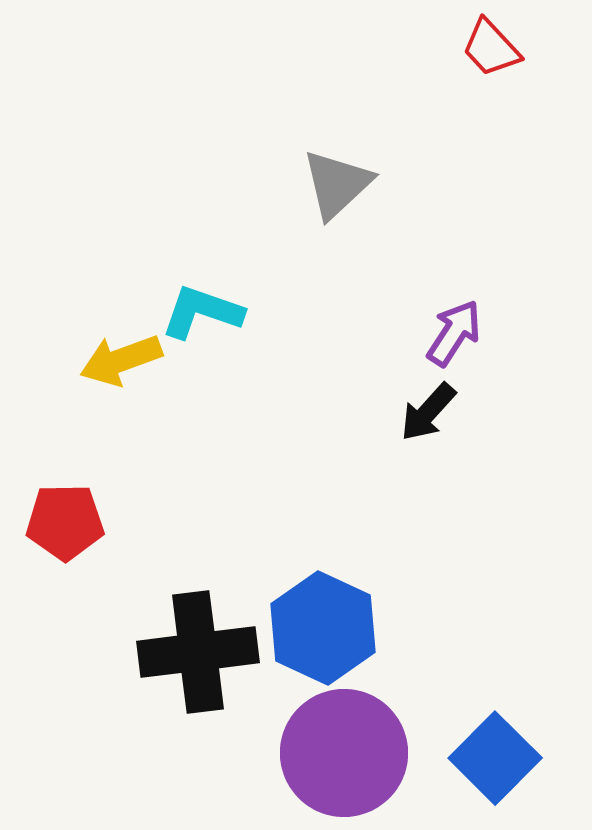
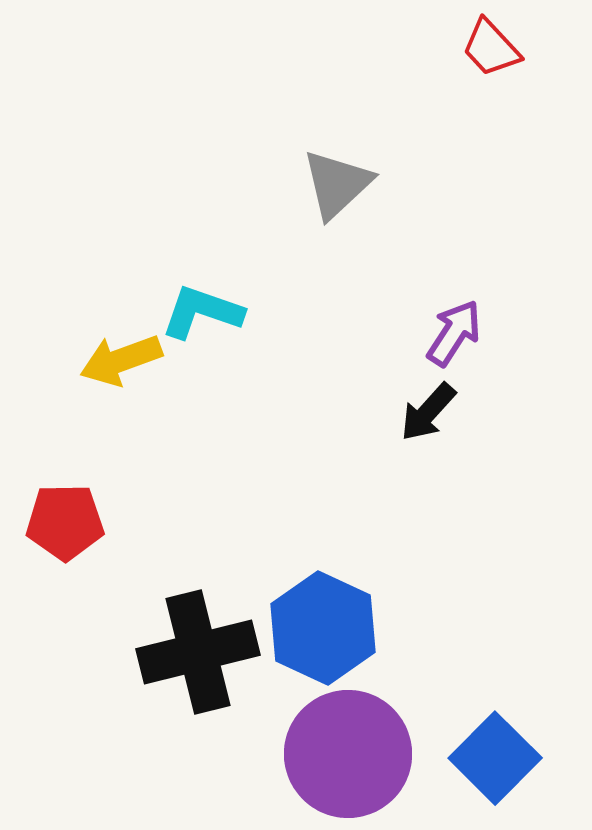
black cross: rotated 7 degrees counterclockwise
purple circle: moved 4 px right, 1 px down
